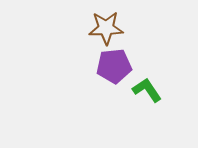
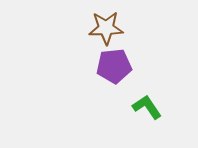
green L-shape: moved 17 px down
